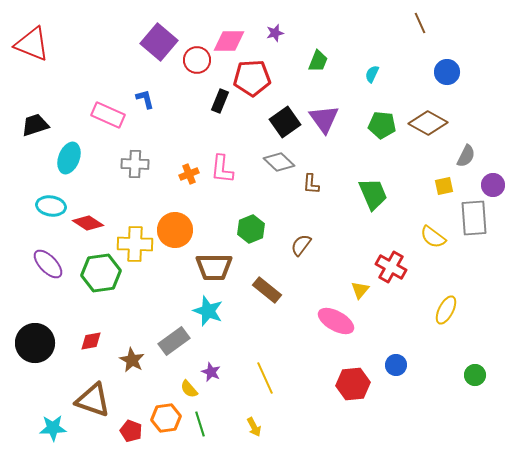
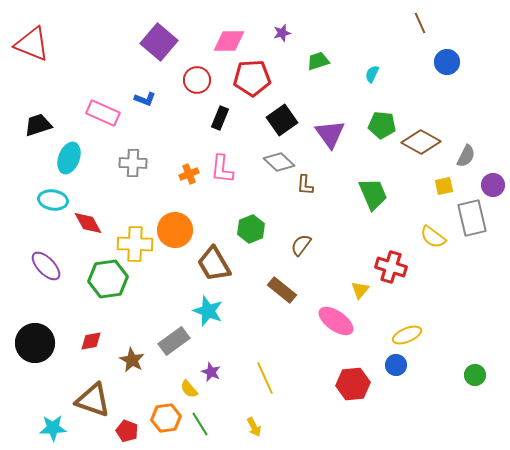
purple star at (275, 33): moved 7 px right
red circle at (197, 60): moved 20 px down
green trapezoid at (318, 61): rotated 130 degrees counterclockwise
blue circle at (447, 72): moved 10 px up
blue L-shape at (145, 99): rotated 125 degrees clockwise
black rectangle at (220, 101): moved 17 px down
pink rectangle at (108, 115): moved 5 px left, 2 px up
purple triangle at (324, 119): moved 6 px right, 15 px down
black square at (285, 122): moved 3 px left, 2 px up
brown diamond at (428, 123): moved 7 px left, 19 px down
black trapezoid at (35, 125): moved 3 px right
gray cross at (135, 164): moved 2 px left, 1 px up
brown L-shape at (311, 184): moved 6 px left, 1 px down
cyan ellipse at (51, 206): moved 2 px right, 6 px up
gray rectangle at (474, 218): moved 2 px left; rotated 9 degrees counterclockwise
red diamond at (88, 223): rotated 28 degrees clockwise
purple ellipse at (48, 264): moved 2 px left, 2 px down
brown trapezoid at (214, 267): moved 3 px up; rotated 60 degrees clockwise
red cross at (391, 267): rotated 12 degrees counterclockwise
green hexagon at (101, 273): moved 7 px right, 6 px down
brown rectangle at (267, 290): moved 15 px right
yellow ellipse at (446, 310): moved 39 px left, 25 px down; rotated 40 degrees clockwise
pink ellipse at (336, 321): rotated 6 degrees clockwise
green line at (200, 424): rotated 15 degrees counterclockwise
red pentagon at (131, 431): moved 4 px left
